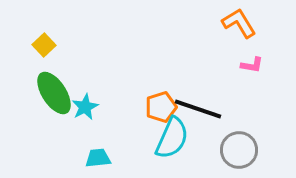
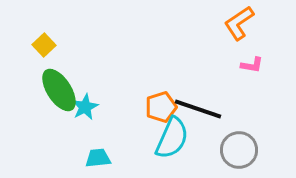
orange L-shape: rotated 93 degrees counterclockwise
green ellipse: moved 5 px right, 3 px up
